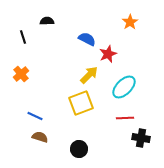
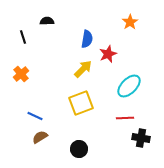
blue semicircle: rotated 72 degrees clockwise
yellow arrow: moved 6 px left, 6 px up
cyan ellipse: moved 5 px right, 1 px up
brown semicircle: rotated 49 degrees counterclockwise
